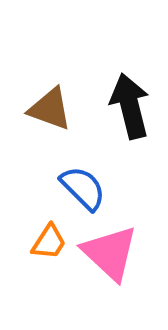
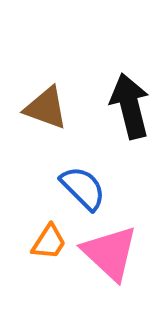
brown triangle: moved 4 px left, 1 px up
